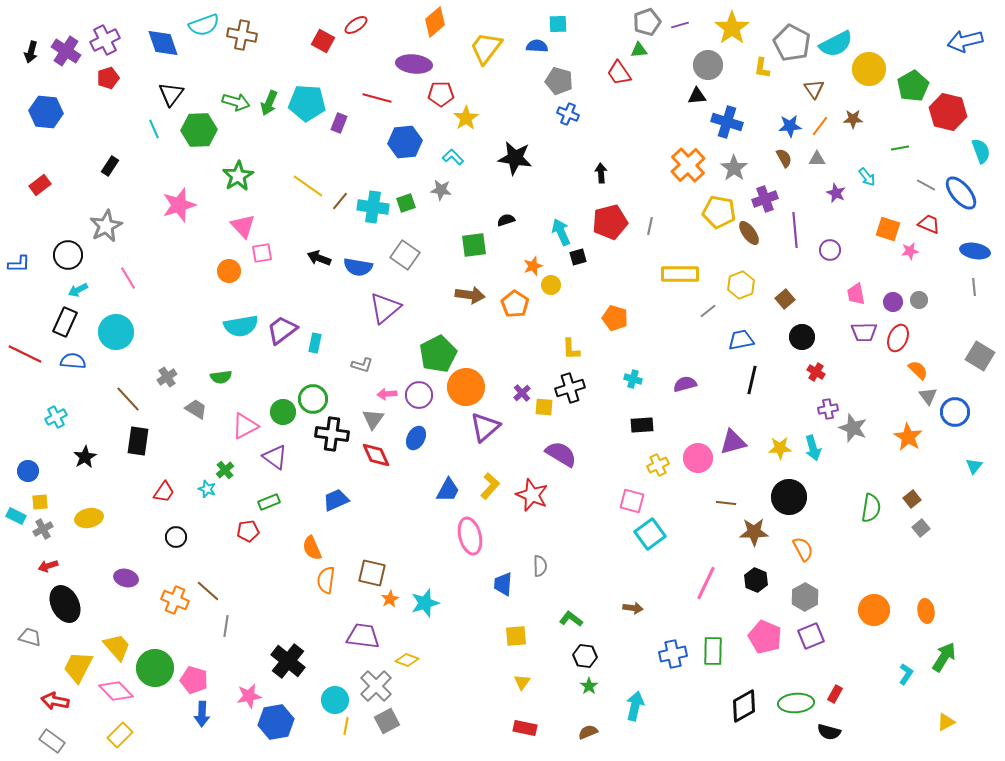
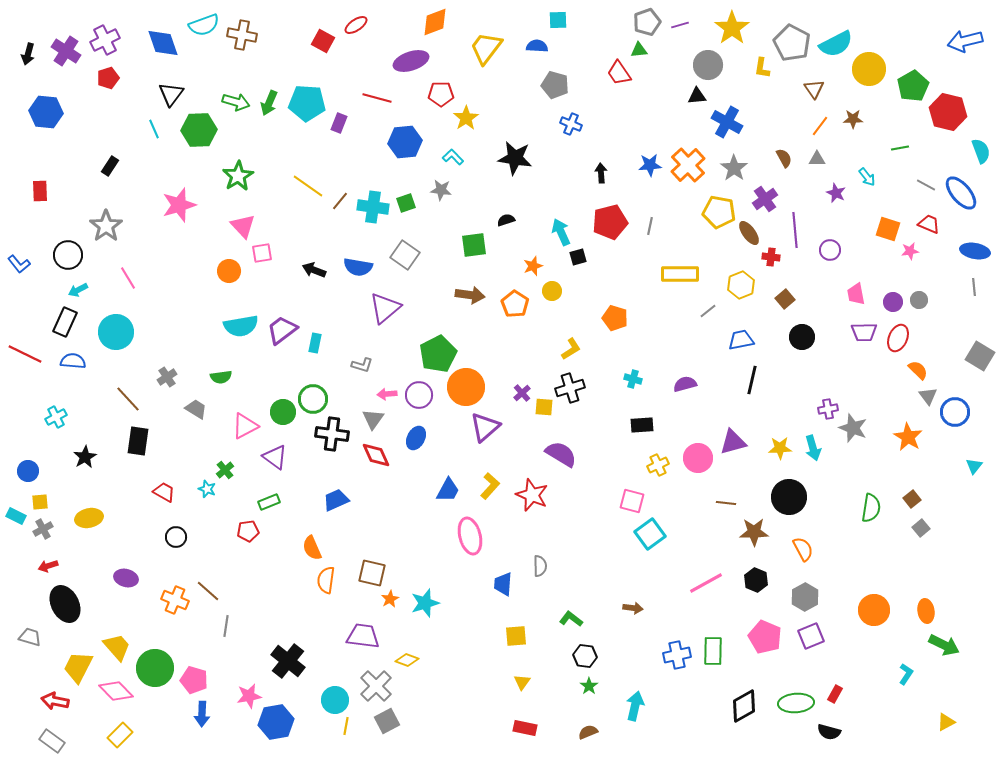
orange diamond at (435, 22): rotated 20 degrees clockwise
cyan square at (558, 24): moved 4 px up
black arrow at (31, 52): moved 3 px left, 2 px down
purple ellipse at (414, 64): moved 3 px left, 3 px up; rotated 24 degrees counterclockwise
gray pentagon at (559, 81): moved 4 px left, 4 px down
blue cross at (568, 114): moved 3 px right, 10 px down
blue cross at (727, 122): rotated 12 degrees clockwise
blue star at (790, 126): moved 140 px left, 39 px down
red rectangle at (40, 185): moved 6 px down; rotated 55 degrees counterclockwise
purple cross at (765, 199): rotated 15 degrees counterclockwise
gray star at (106, 226): rotated 8 degrees counterclockwise
black arrow at (319, 258): moved 5 px left, 12 px down
blue L-shape at (19, 264): rotated 50 degrees clockwise
yellow circle at (551, 285): moved 1 px right, 6 px down
yellow L-shape at (571, 349): rotated 120 degrees counterclockwise
red cross at (816, 372): moved 45 px left, 115 px up; rotated 24 degrees counterclockwise
red trapezoid at (164, 492): rotated 95 degrees counterclockwise
pink line at (706, 583): rotated 36 degrees clockwise
blue cross at (673, 654): moved 4 px right, 1 px down
green arrow at (944, 657): moved 12 px up; rotated 84 degrees clockwise
